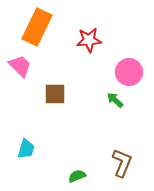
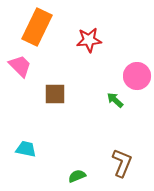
pink circle: moved 8 px right, 4 px down
cyan trapezoid: rotated 95 degrees counterclockwise
